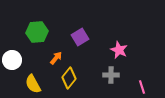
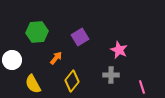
yellow diamond: moved 3 px right, 3 px down
